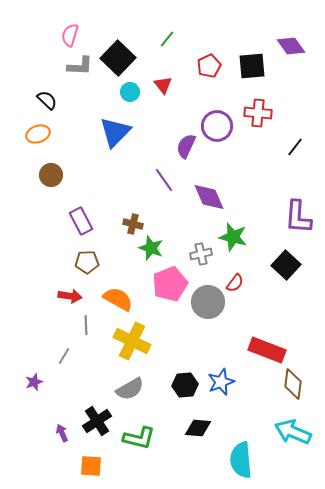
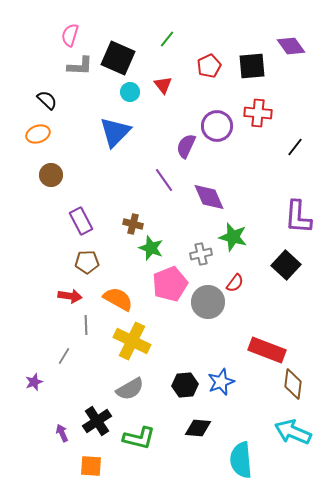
black square at (118, 58): rotated 20 degrees counterclockwise
